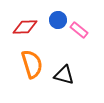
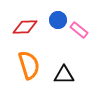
orange semicircle: moved 3 px left, 1 px down
black triangle: rotated 15 degrees counterclockwise
